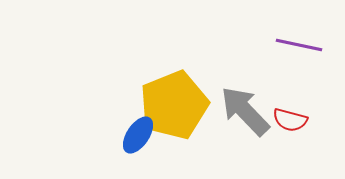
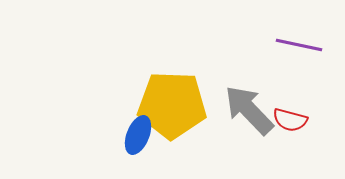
yellow pentagon: moved 2 px left; rotated 24 degrees clockwise
gray arrow: moved 4 px right, 1 px up
blue ellipse: rotated 12 degrees counterclockwise
